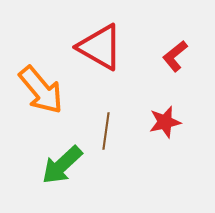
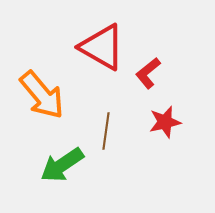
red triangle: moved 2 px right
red L-shape: moved 27 px left, 17 px down
orange arrow: moved 1 px right, 5 px down
green arrow: rotated 9 degrees clockwise
